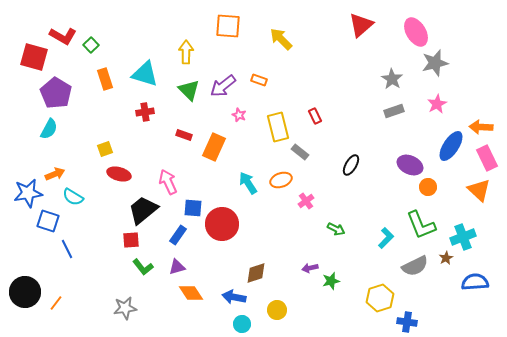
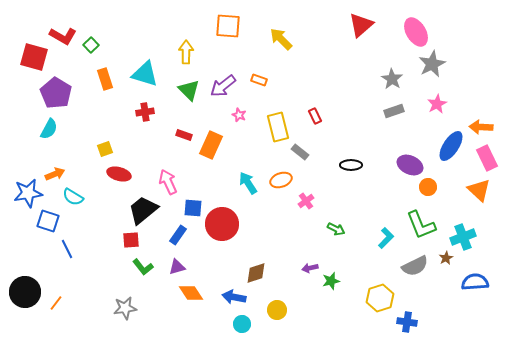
gray star at (435, 63): moved 3 px left, 1 px down; rotated 12 degrees counterclockwise
orange rectangle at (214, 147): moved 3 px left, 2 px up
black ellipse at (351, 165): rotated 60 degrees clockwise
